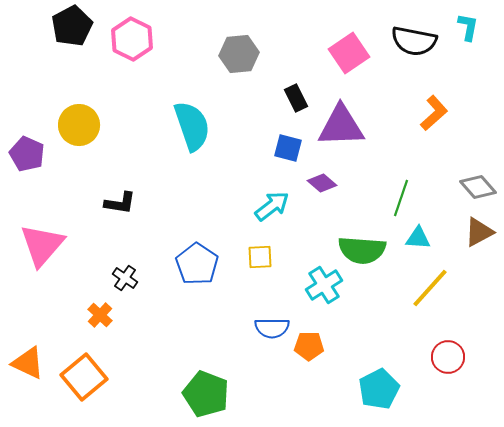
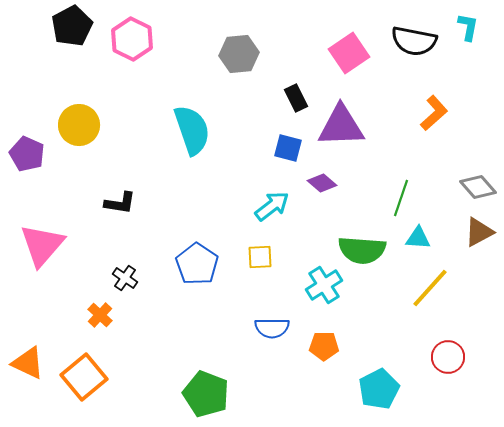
cyan semicircle: moved 4 px down
orange pentagon: moved 15 px right
